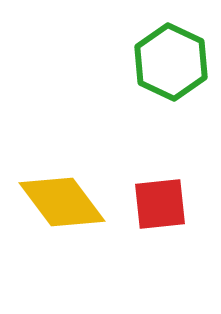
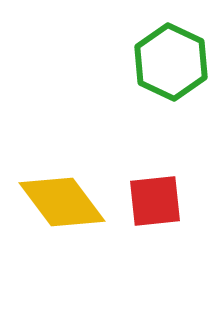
red square: moved 5 px left, 3 px up
